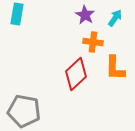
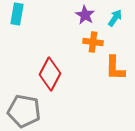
red diamond: moved 26 px left; rotated 20 degrees counterclockwise
